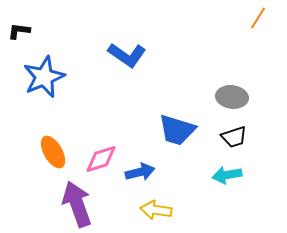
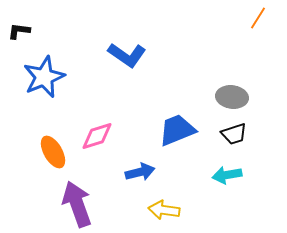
blue trapezoid: rotated 141 degrees clockwise
black trapezoid: moved 3 px up
pink diamond: moved 4 px left, 23 px up
yellow arrow: moved 8 px right
